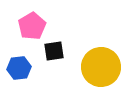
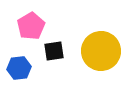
pink pentagon: moved 1 px left
yellow circle: moved 16 px up
